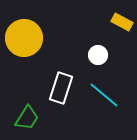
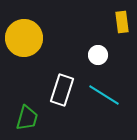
yellow rectangle: rotated 55 degrees clockwise
white rectangle: moved 1 px right, 2 px down
cyan line: rotated 8 degrees counterclockwise
green trapezoid: rotated 16 degrees counterclockwise
